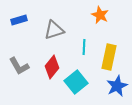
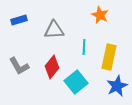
gray triangle: rotated 15 degrees clockwise
